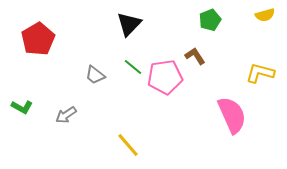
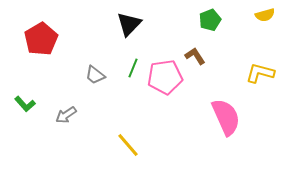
red pentagon: moved 3 px right
green line: moved 1 px down; rotated 72 degrees clockwise
green L-shape: moved 3 px right, 3 px up; rotated 20 degrees clockwise
pink semicircle: moved 6 px left, 2 px down
